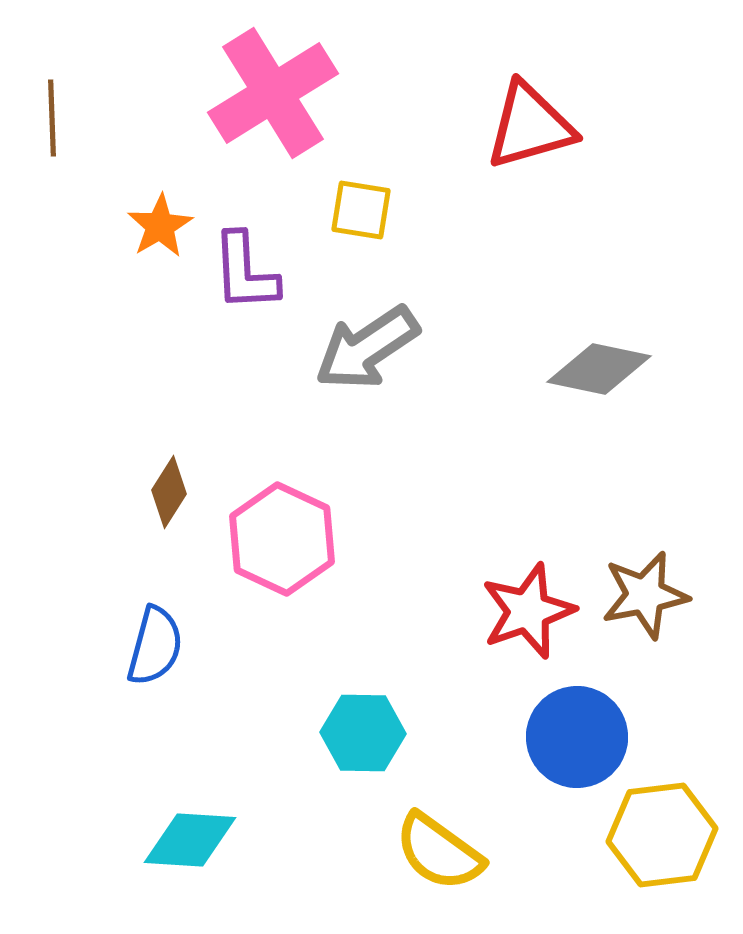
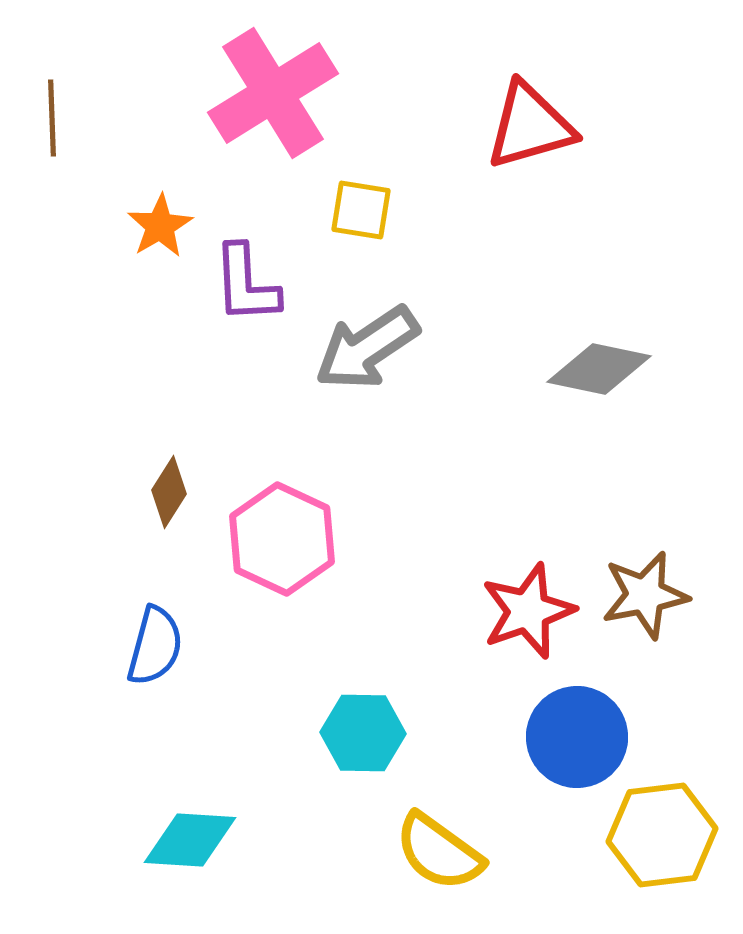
purple L-shape: moved 1 px right, 12 px down
